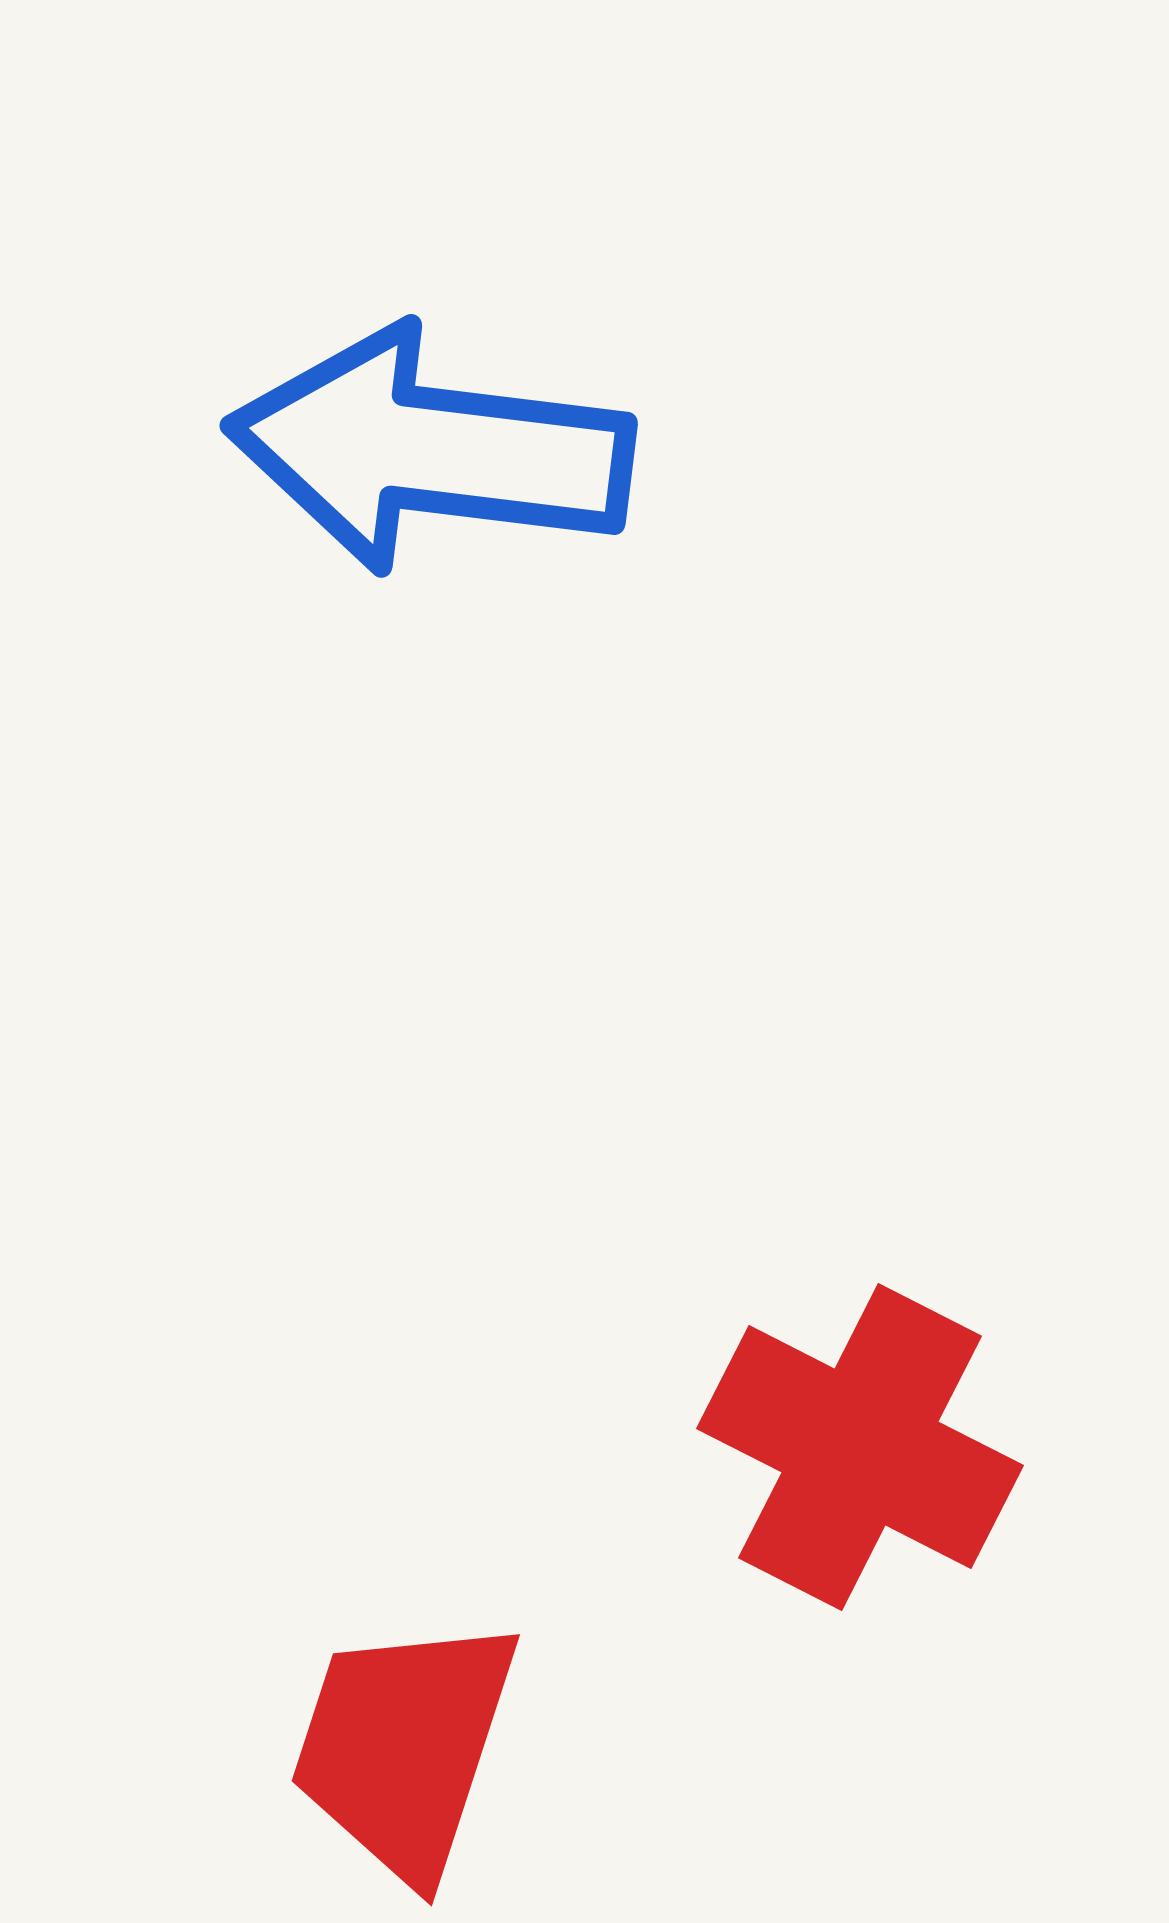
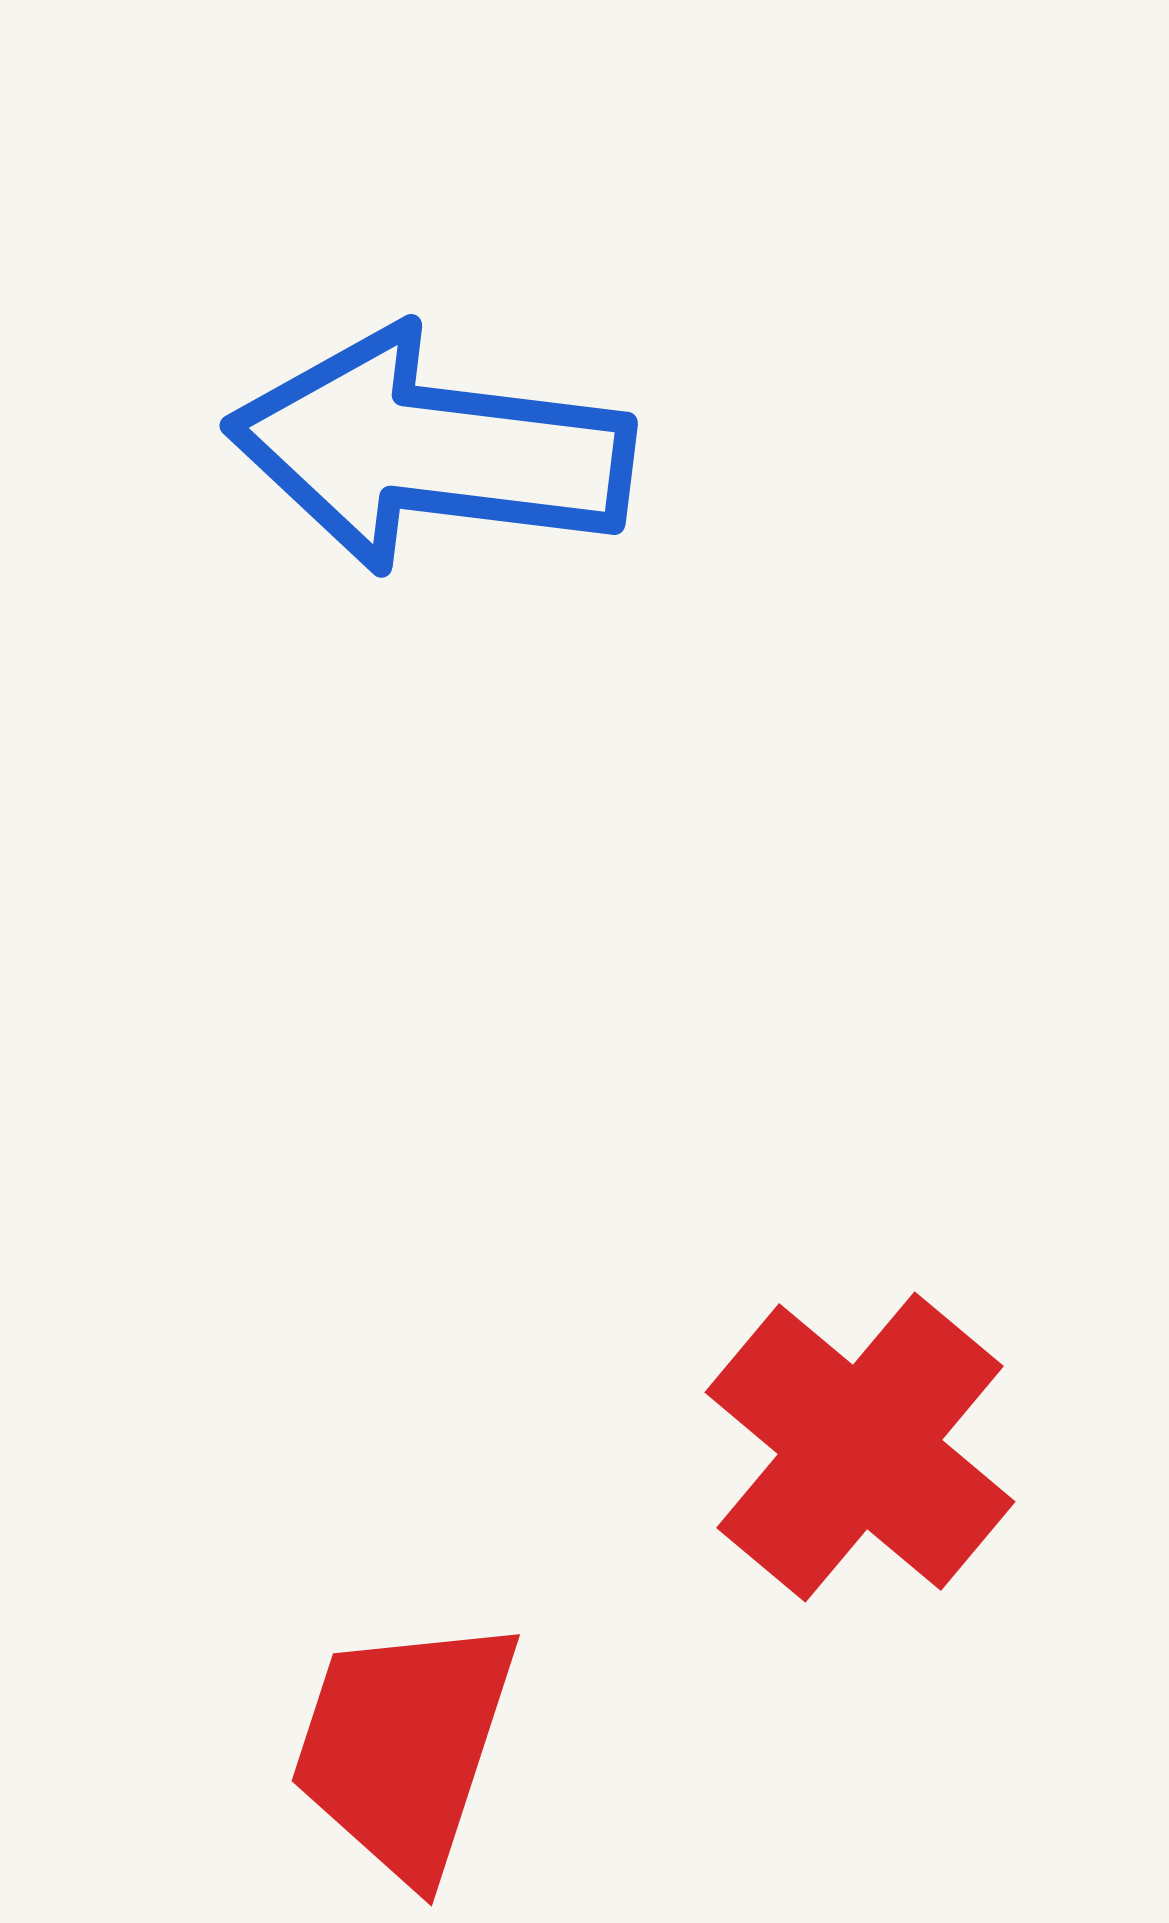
red cross: rotated 13 degrees clockwise
